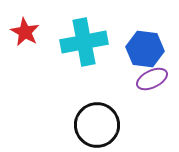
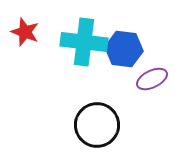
red star: rotated 8 degrees counterclockwise
cyan cross: rotated 18 degrees clockwise
blue hexagon: moved 21 px left
